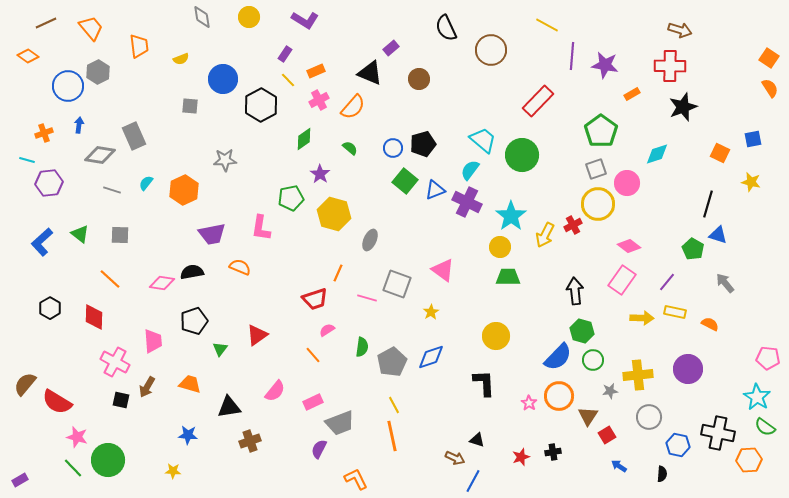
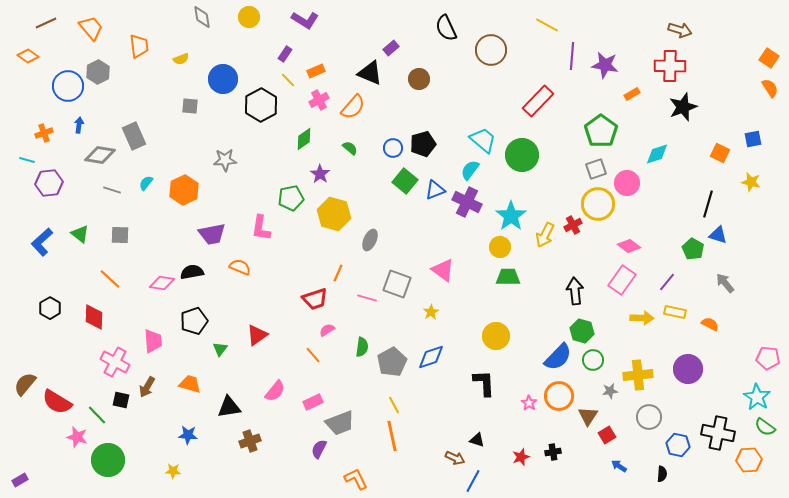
green line at (73, 468): moved 24 px right, 53 px up
